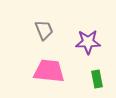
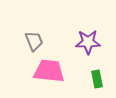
gray trapezoid: moved 10 px left, 11 px down
